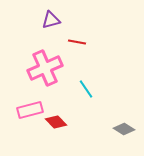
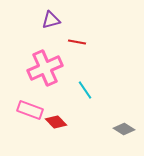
cyan line: moved 1 px left, 1 px down
pink rectangle: rotated 35 degrees clockwise
